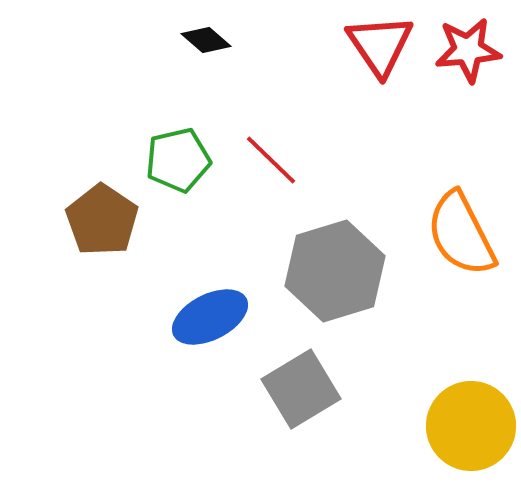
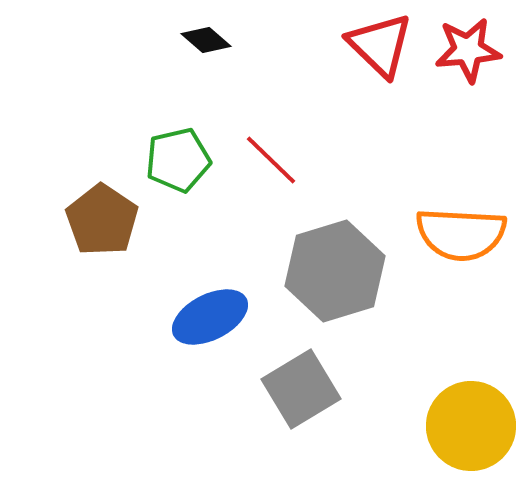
red triangle: rotated 12 degrees counterclockwise
orange semicircle: rotated 60 degrees counterclockwise
